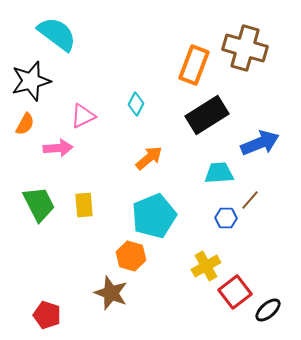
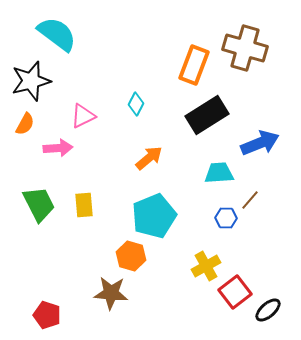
brown star: rotated 16 degrees counterclockwise
